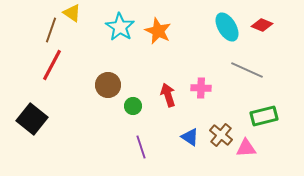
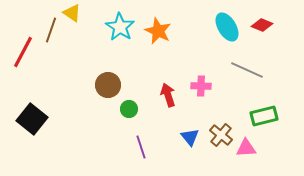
red line: moved 29 px left, 13 px up
pink cross: moved 2 px up
green circle: moved 4 px left, 3 px down
blue triangle: rotated 18 degrees clockwise
